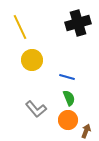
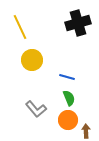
brown arrow: rotated 24 degrees counterclockwise
